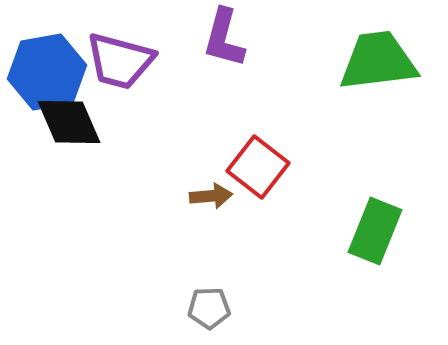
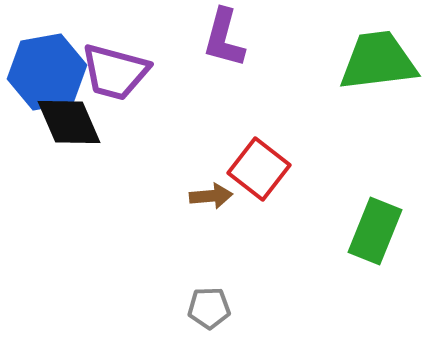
purple trapezoid: moved 5 px left, 11 px down
red square: moved 1 px right, 2 px down
